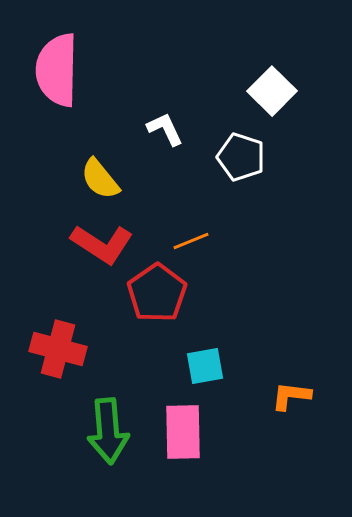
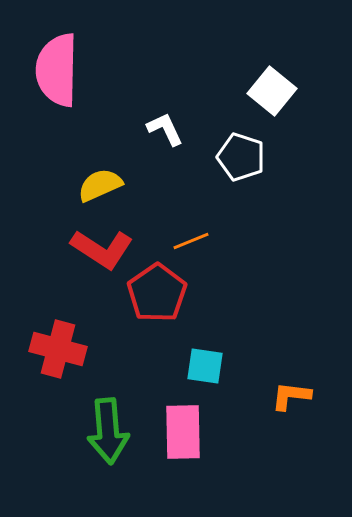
white square: rotated 6 degrees counterclockwise
yellow semicircle: moved 6 px down; rotated 105 degrees clockwise
red L-shape: moved 5 px down
cyan square: rotated 18 degrees clockwise
